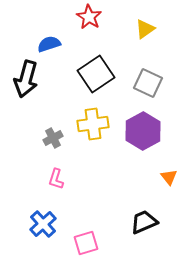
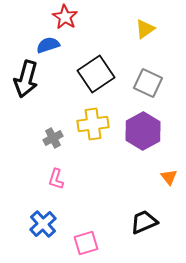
red star: moved 24 px left
blue semicircle: moved 1 px left, 1 px down
